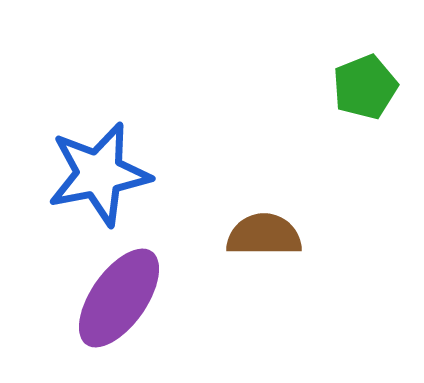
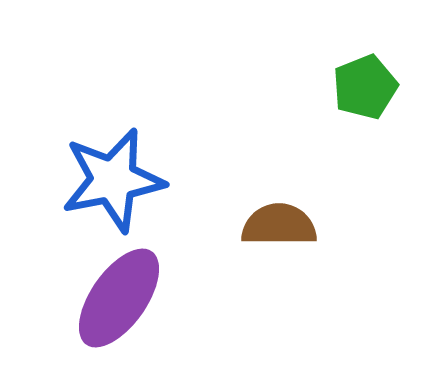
blue star: moved 14 px right, 6 px down
brown semicircle: moved 15 px right, 10 px up
